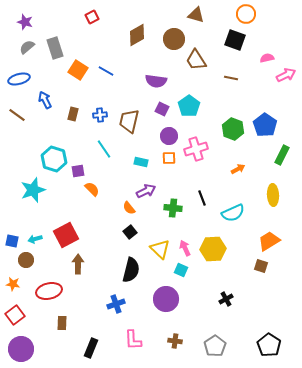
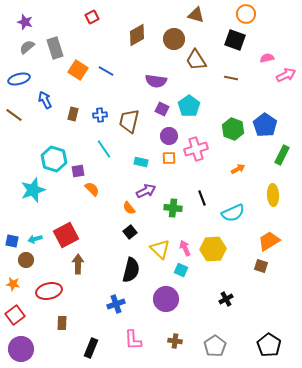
brown line at (17, 115): moved 3 px left
